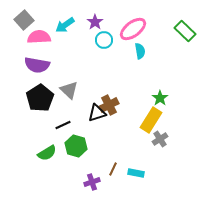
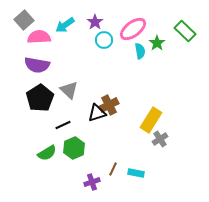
green star: moved 3 px left, 55 px up
green hexagon: moved 2 px left, 2 px down; rotated 20 degrees clockwise
